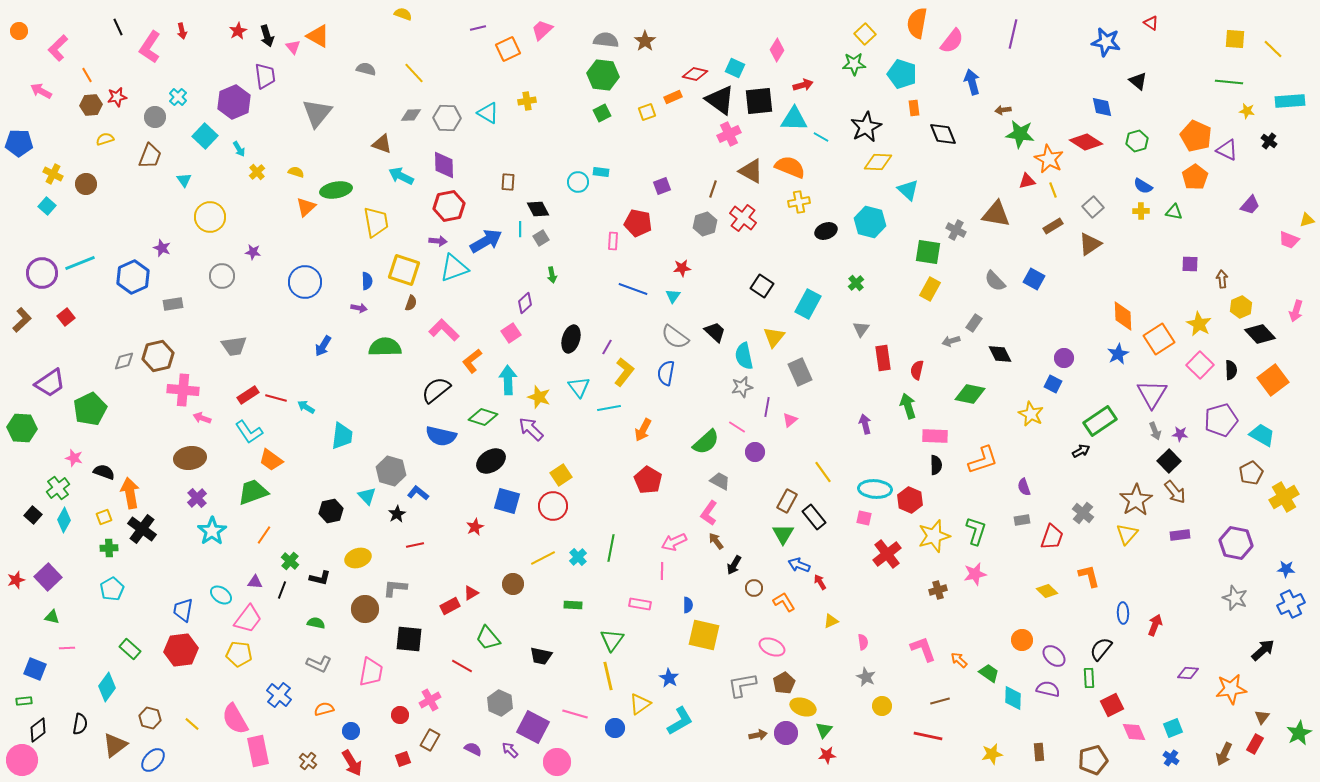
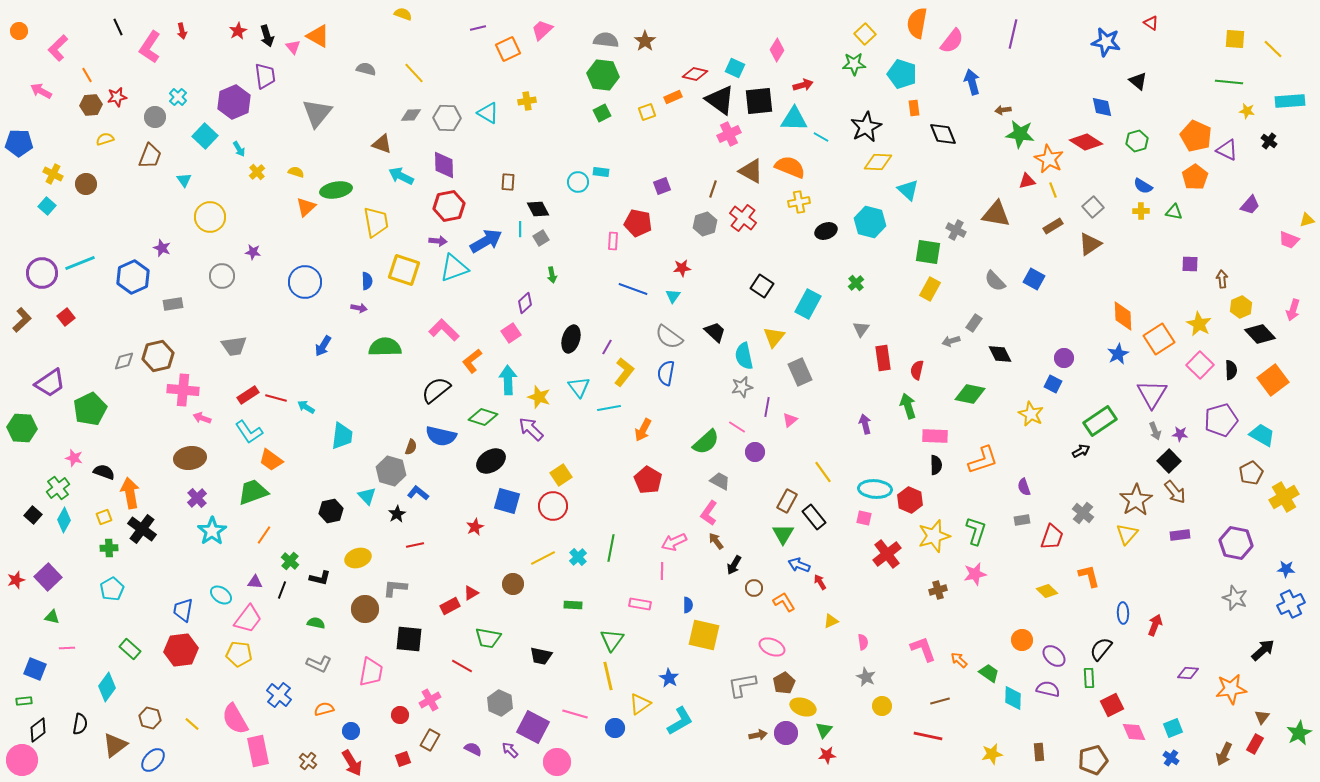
brown semicircle at (411, 303): moved 144 px down
pink arrow at (1296, 311): moved 3 px left, 1 px up
gray semicircle at (675, 337): moved 6 px left
green trapezoid at (488, 638): rotated 40 degrees counterclockwise
